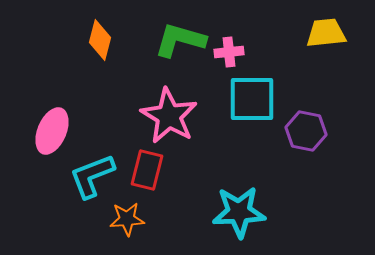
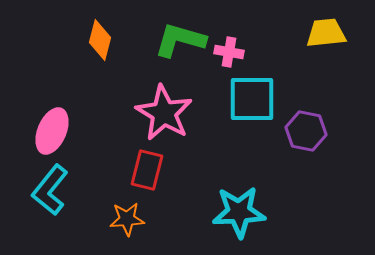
pink cross: rotated 16 degrees clockwise
pink star: moved 5 px left, 3 px up
cyan L-shape: moved 42 px left, 14 px down; rotated 30 degrees counterclockwise
